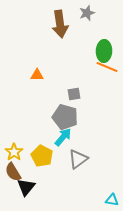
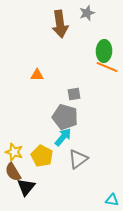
yellow star: rotated 18 degrees counterclockwise
